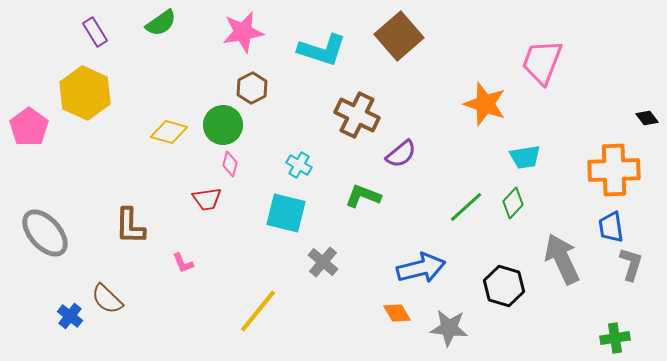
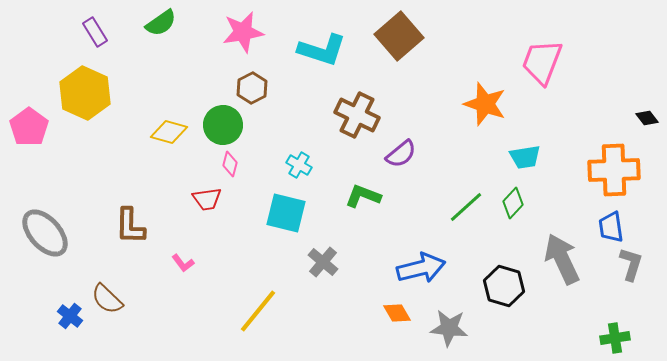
pink L-shape: rotated 15 degrees counterclockwise
